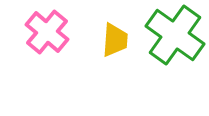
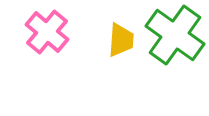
yellow trapezoid: moved 6 px right
